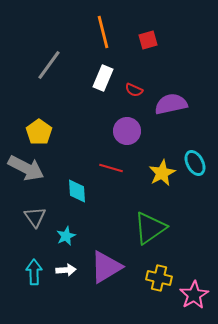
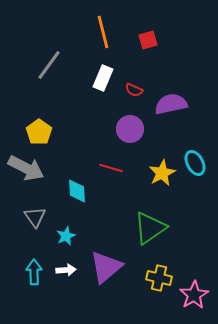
purple circle: moved 3 px right, 2 px up
purple triangle: rotated 9 degrees counterclockwise
